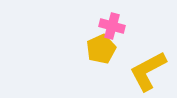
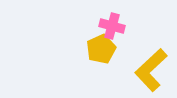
yellow L-shape: moved 3 px right, 1 px up; rotated 15 degrees counterclockwise
